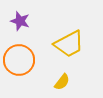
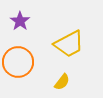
purple star: rotated 18 degrees clockwise
orange circle: moved 1 px left, 2 px down
